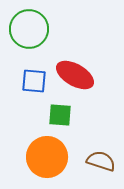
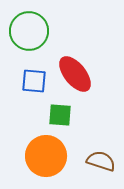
green circle: moved 2 px down
red ellipse: moved 1 px up; rotated 21 degrees clockwise
orange circle: moved 1 px left, 1 px up
